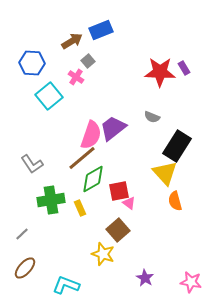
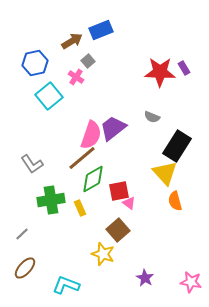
blue hexagon: moved 3 px right; rotated 15 degrees counterclockwise
